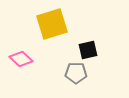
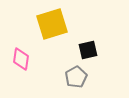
pink diamond: rotated 55 degrees clockwise
gray pentagon: moved 4 px down; rotated 30 degrees counterclockwise
